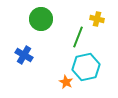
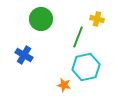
orange star: moved 2 px left, 3 px down; rotated 16 degrees counterclockwise
